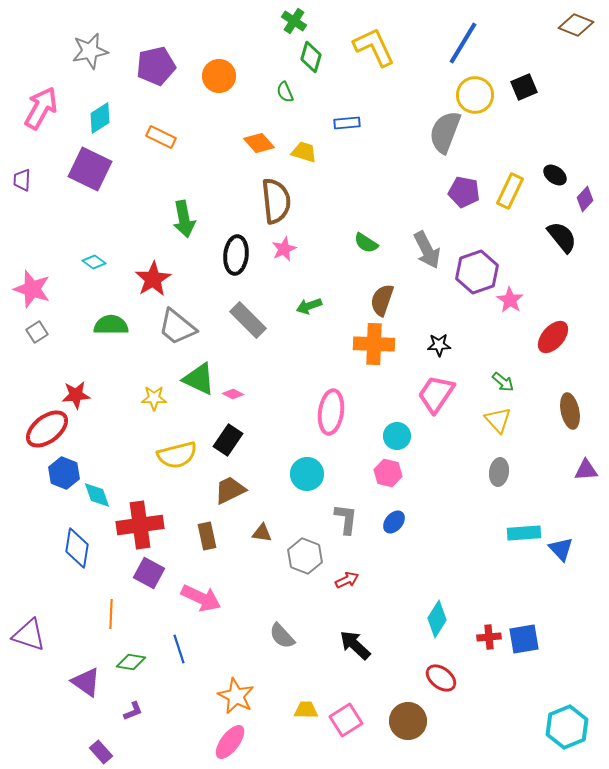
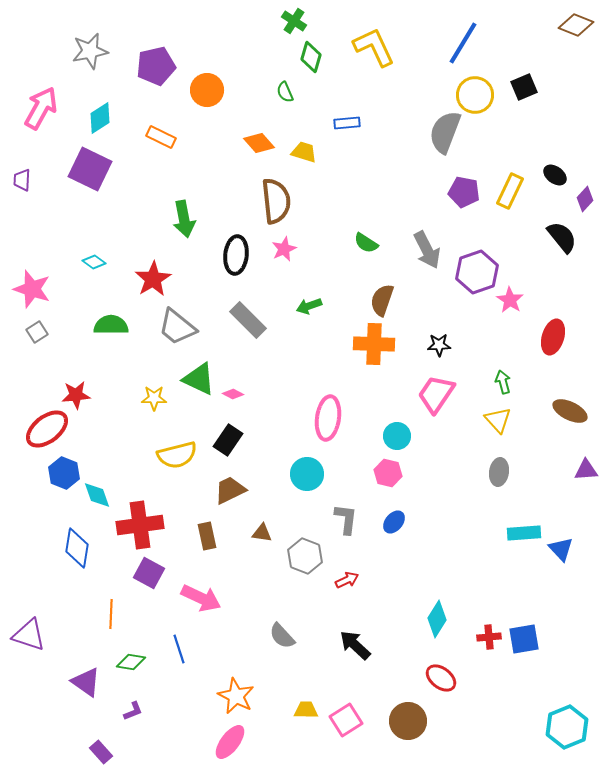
orange circle at (219, 76): moved 12 px left, 14 px down
red ellipse at (553, 337): rotated 24 degrees counterclockwise
green arrow at (503, 382): rotated 145 degrees counterclockwise
brown ellipse at (570, 411): rotated 52 degrees counterclockwise
pink ellipse at (331, 412): moved 3 px left, 6 px down
